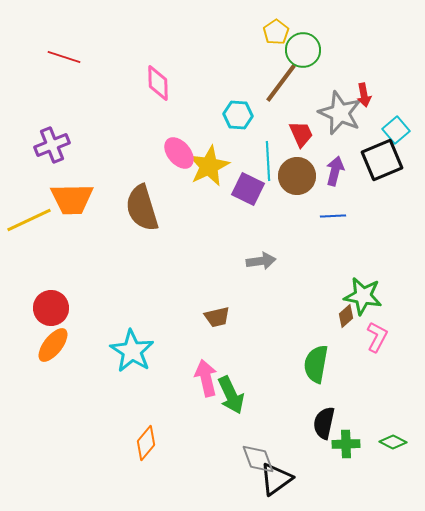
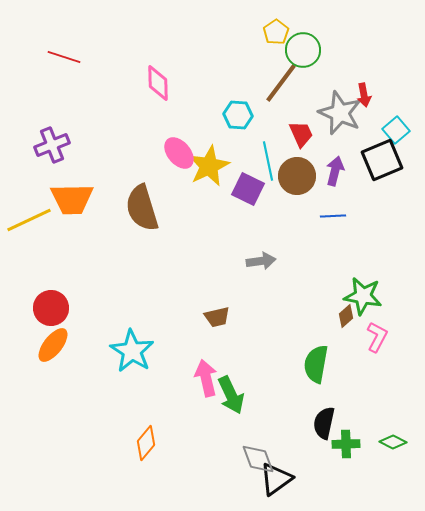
cyan line: rotated 9 degrees counterclockwise
